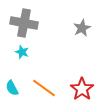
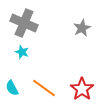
gray cross: rotated 12 degrees clockwise
